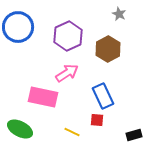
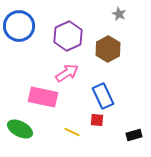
blue circle: moved 1 px right, 1 px up
